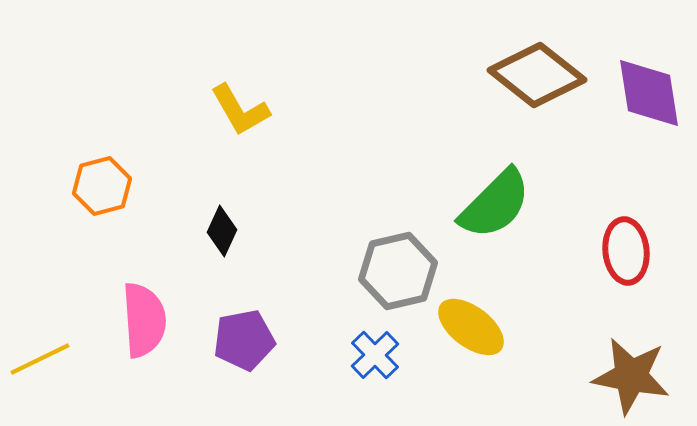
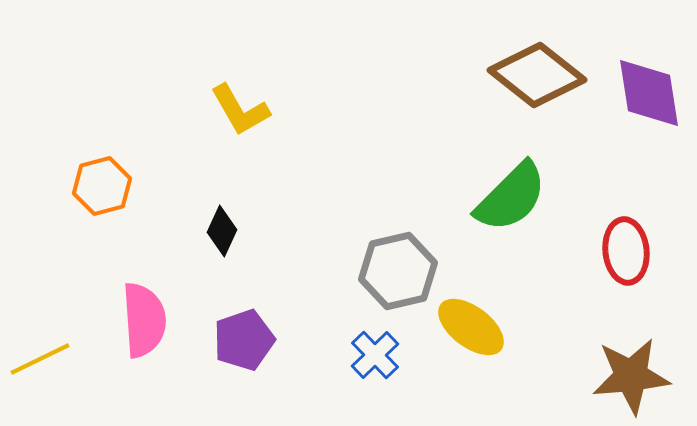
green semicircle: moved 16 px right, 7 px up
purple pentagon: rotated 8 degrees counterclockwise
brown star: rotated 16 degrees counterclockwise
